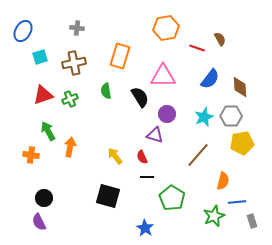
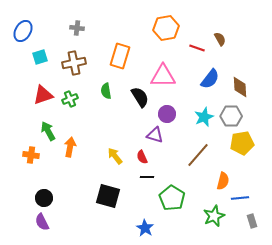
blue line: moved 3 px right, 4 px up
purple semicircle: moved 3 px right
